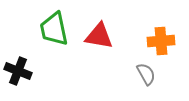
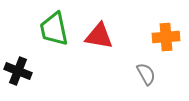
orange cross: moved 5 px right, 4 px up
